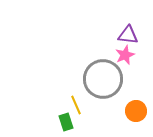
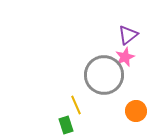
purple triangle: rotated 45 degrees counterclockwise
pink star: moved 2 px down
gray circle: moved 1 px right, 4 px up
green rectangle: moved 3 px down
